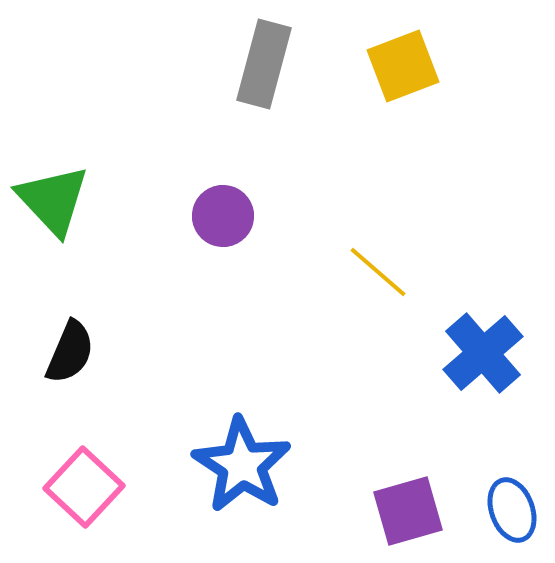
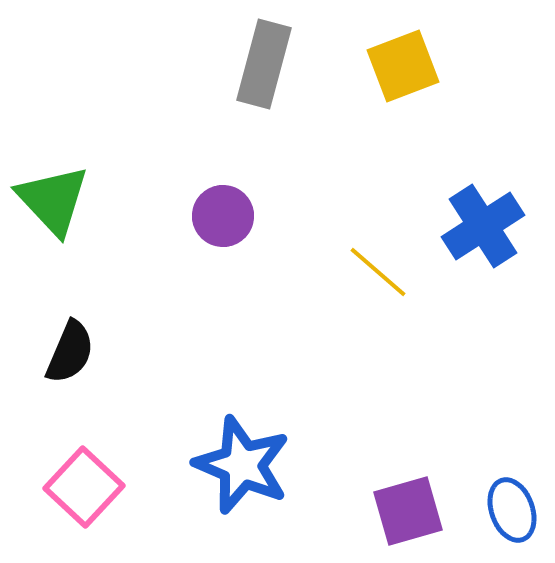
blue cross: moved 127 px up; rotated 8 degrees clockwise
blue star: rotated 10 degrees counterclockwise
